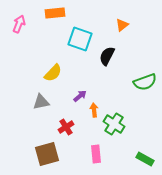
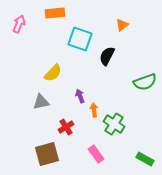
purple arrow: rotated 72 degrees counterclockwise
pink rectangle: rotated 30 degrees counterclockwise
